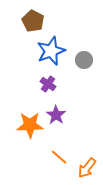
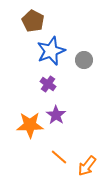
orange arrow: moved 2 px up
